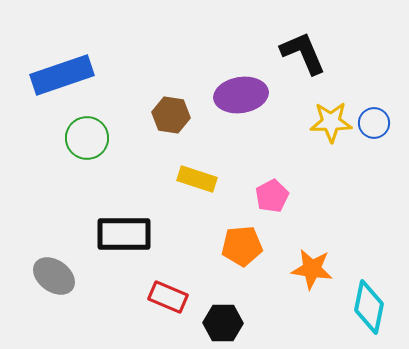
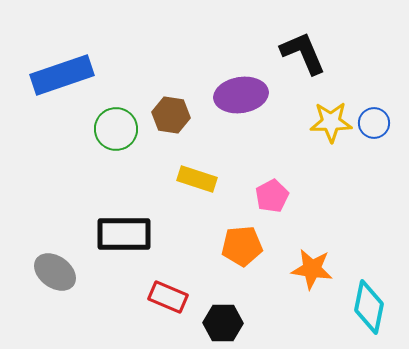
green circle: moved 29 px right, 9 px up
gray ellipse: moved 1 px right, 4 px up
